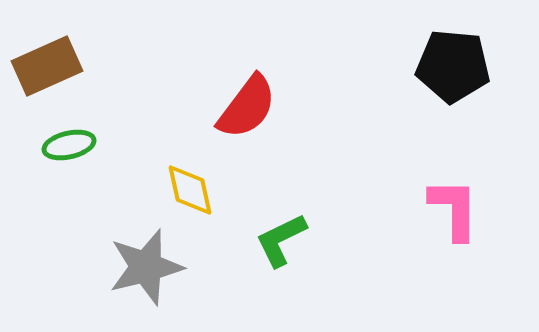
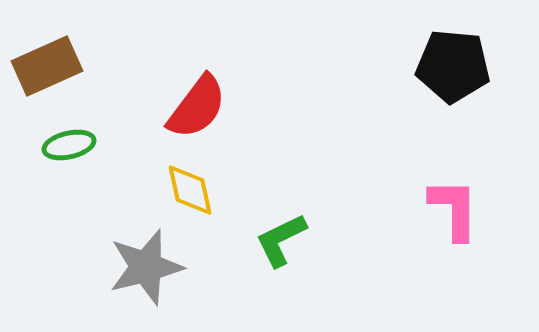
red semicircle: moved 50 px left
